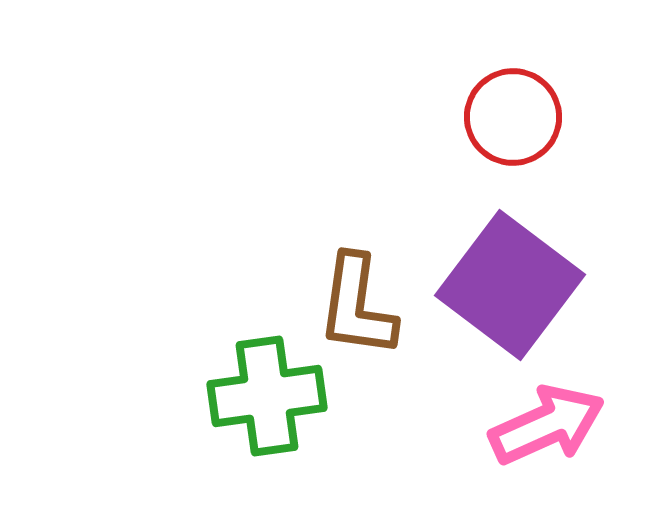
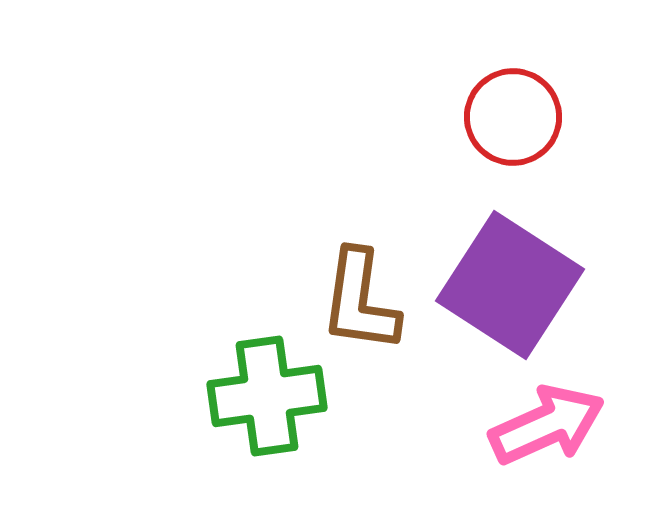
purple square: rotated 4 degrees counterclockwise
brown L-shape: moved 3 px right, 5 px up
